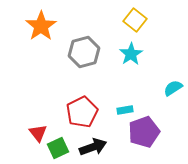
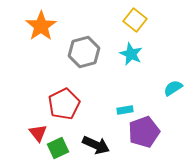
cyan star: rotated 15 degrees counterclockwise
red pentagon: moved 18 px left, 8 px up
black arrow: moved 3 px right, 2 px up; rotated 44 degrees clockwise
